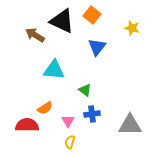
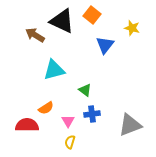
blue triangle: moved 8 px right, 2 px up
cyan triangle: rotated 20 degrees counterclockwise
orange semicircle: moved 1 px right
gray triangle: rotated 20 degrees counterclockwise
